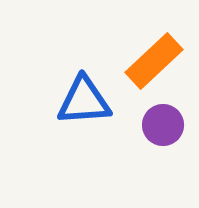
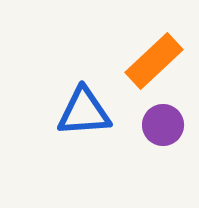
blue triangle: moved 11 px down
